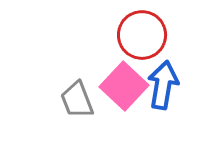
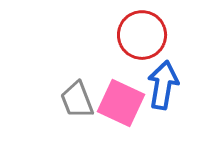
pink square: moved 3 px left, 17 px down; rotated 18 degrees counterclockwise
